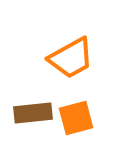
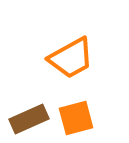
brown rectangle: moved 4 px left, 6 px down; rotated 18 degrees counterclockwise
